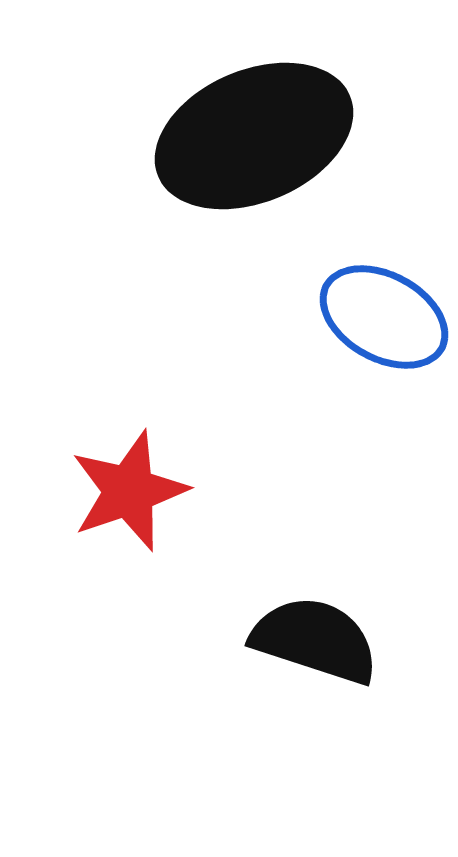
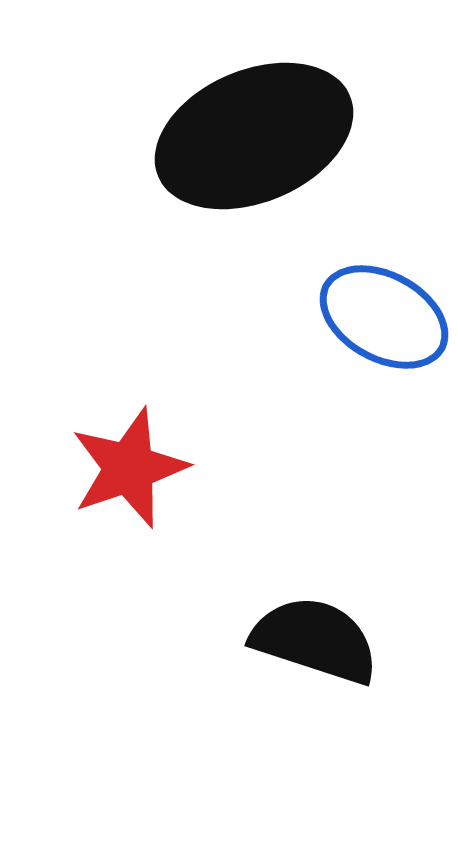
red star: moved 23 px up
